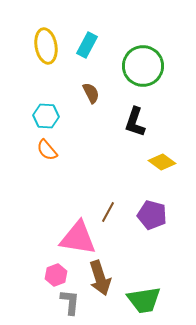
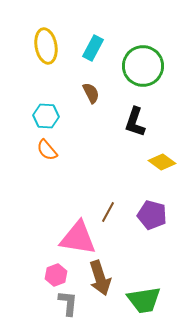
cyan rectangle: moved 6 px right, 3 px down
gray L-shape: moved 2 px left, 1 px down
